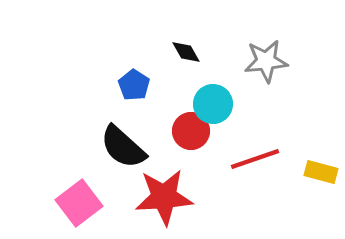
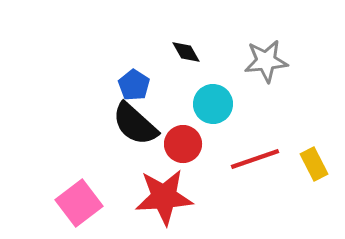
red circle: moved 8 px left, 13 px down
black semicircle: moved 12 px right, 23 px up
yellow rectangle: moved 7 px left, 8 px up; rotated 48 degrees clockwise
